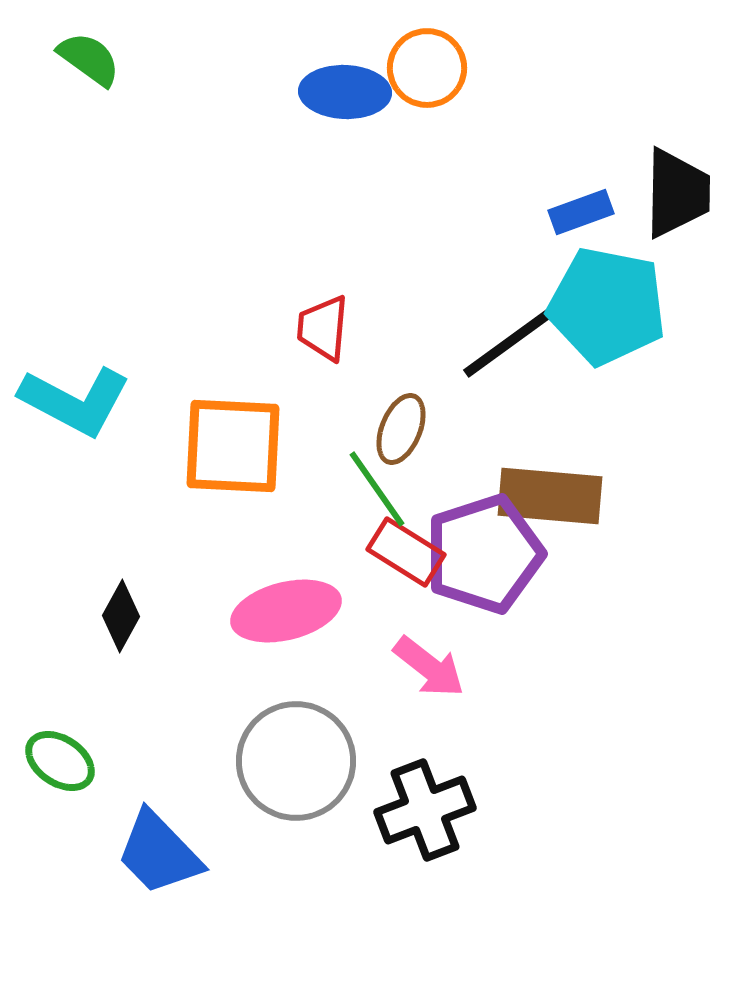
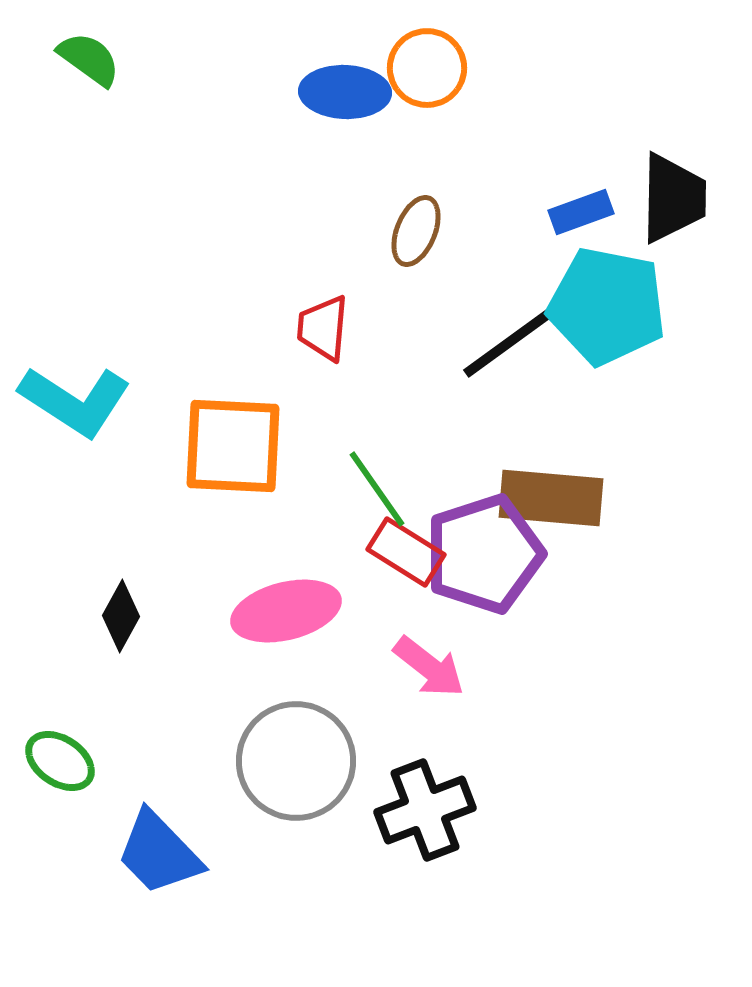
black trapezoid: moved 4 px left, 5 px down
cyan L-shape: rotated 5 degrees clockwise
brown ellipse: moved 15 px right, 198 px up
brown rectangle: moved 1 px right, 2 px down
